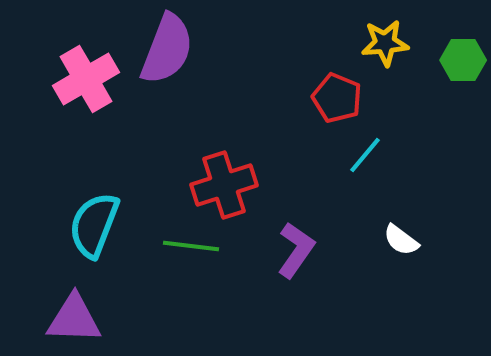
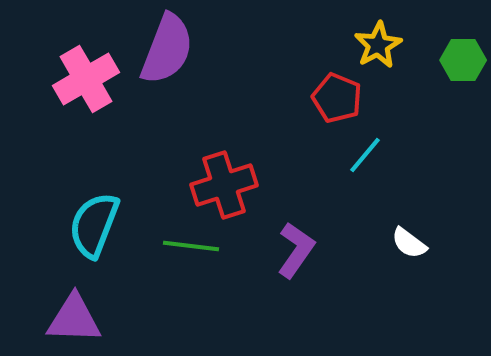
yellow star: moved 7 px left, 2 px down; rotated 24 degrees counterclockwise
white semicircle: moved 8 px right, 3 px down
